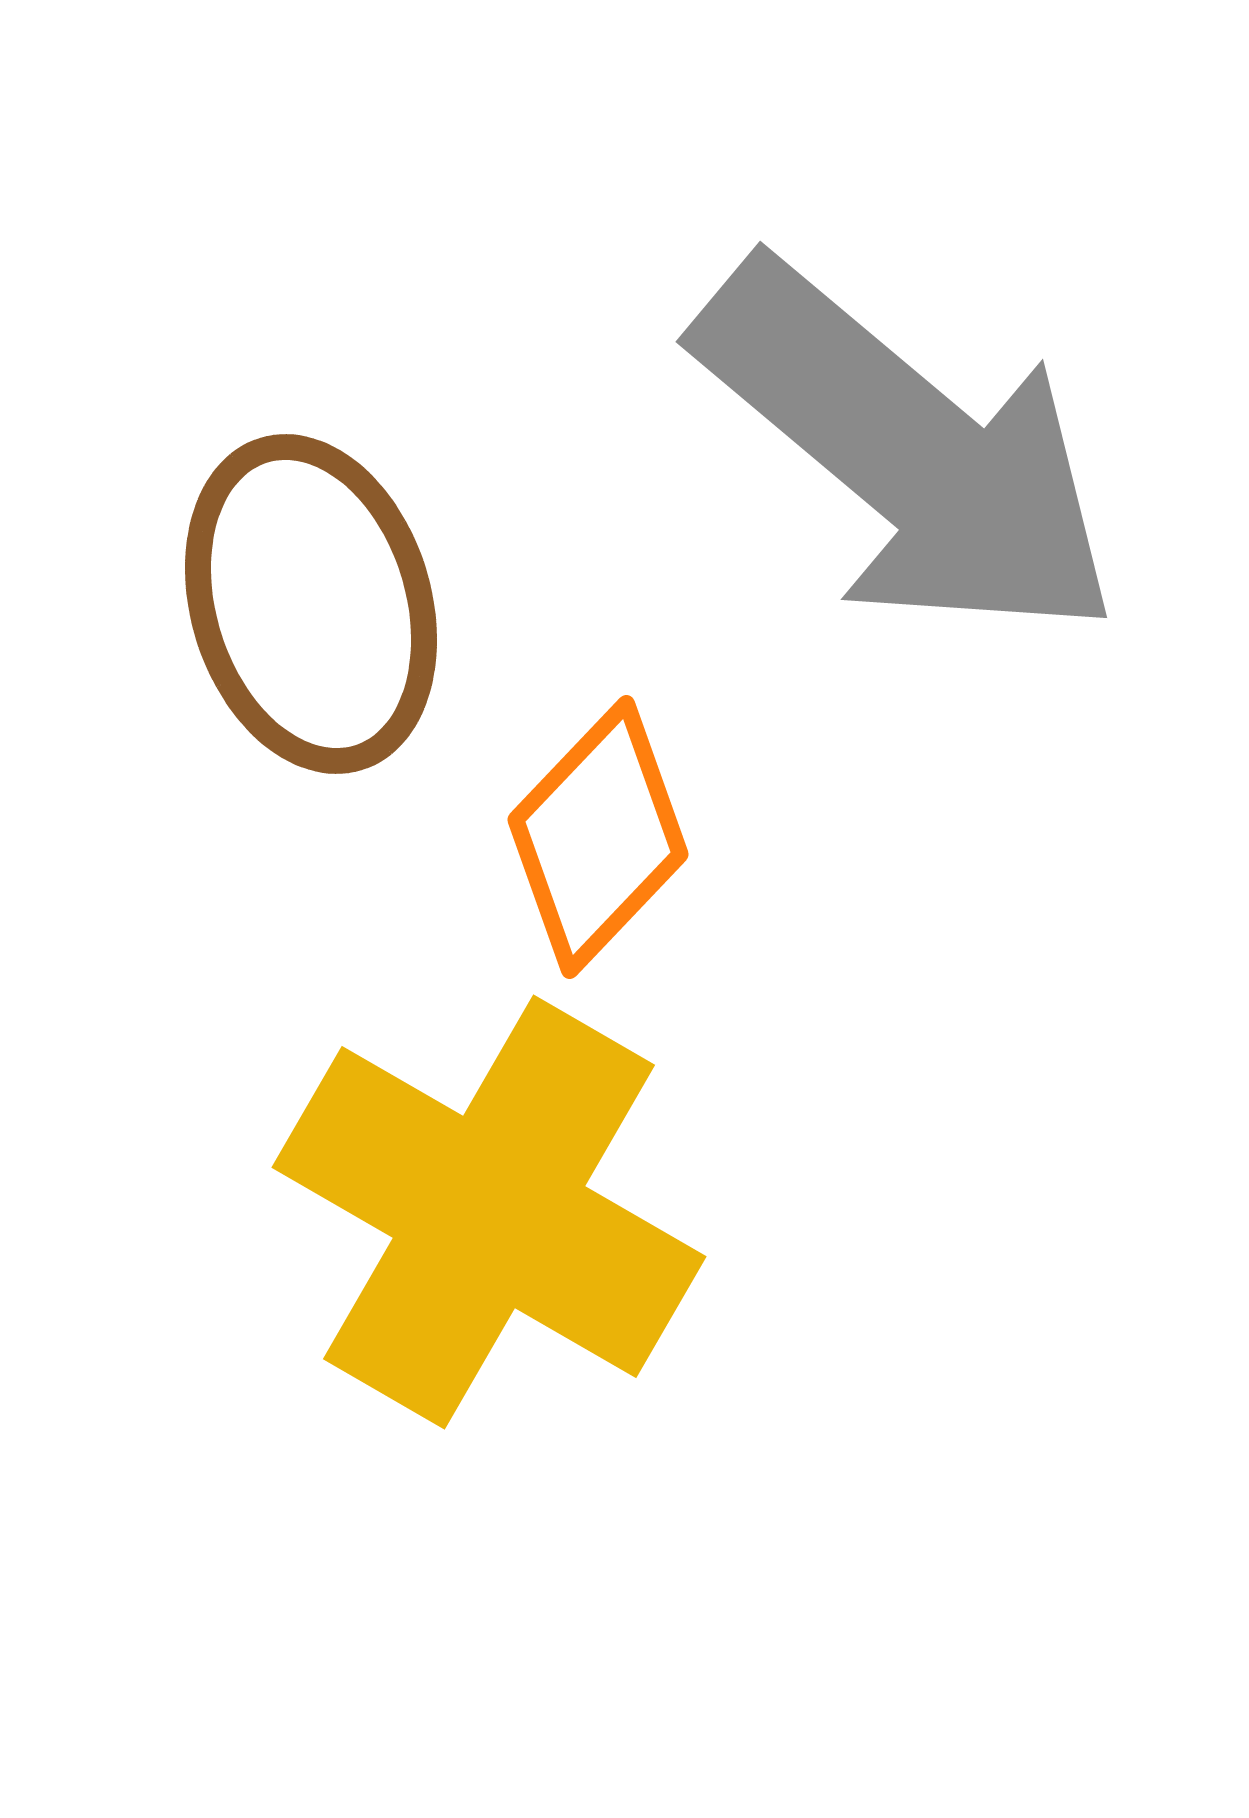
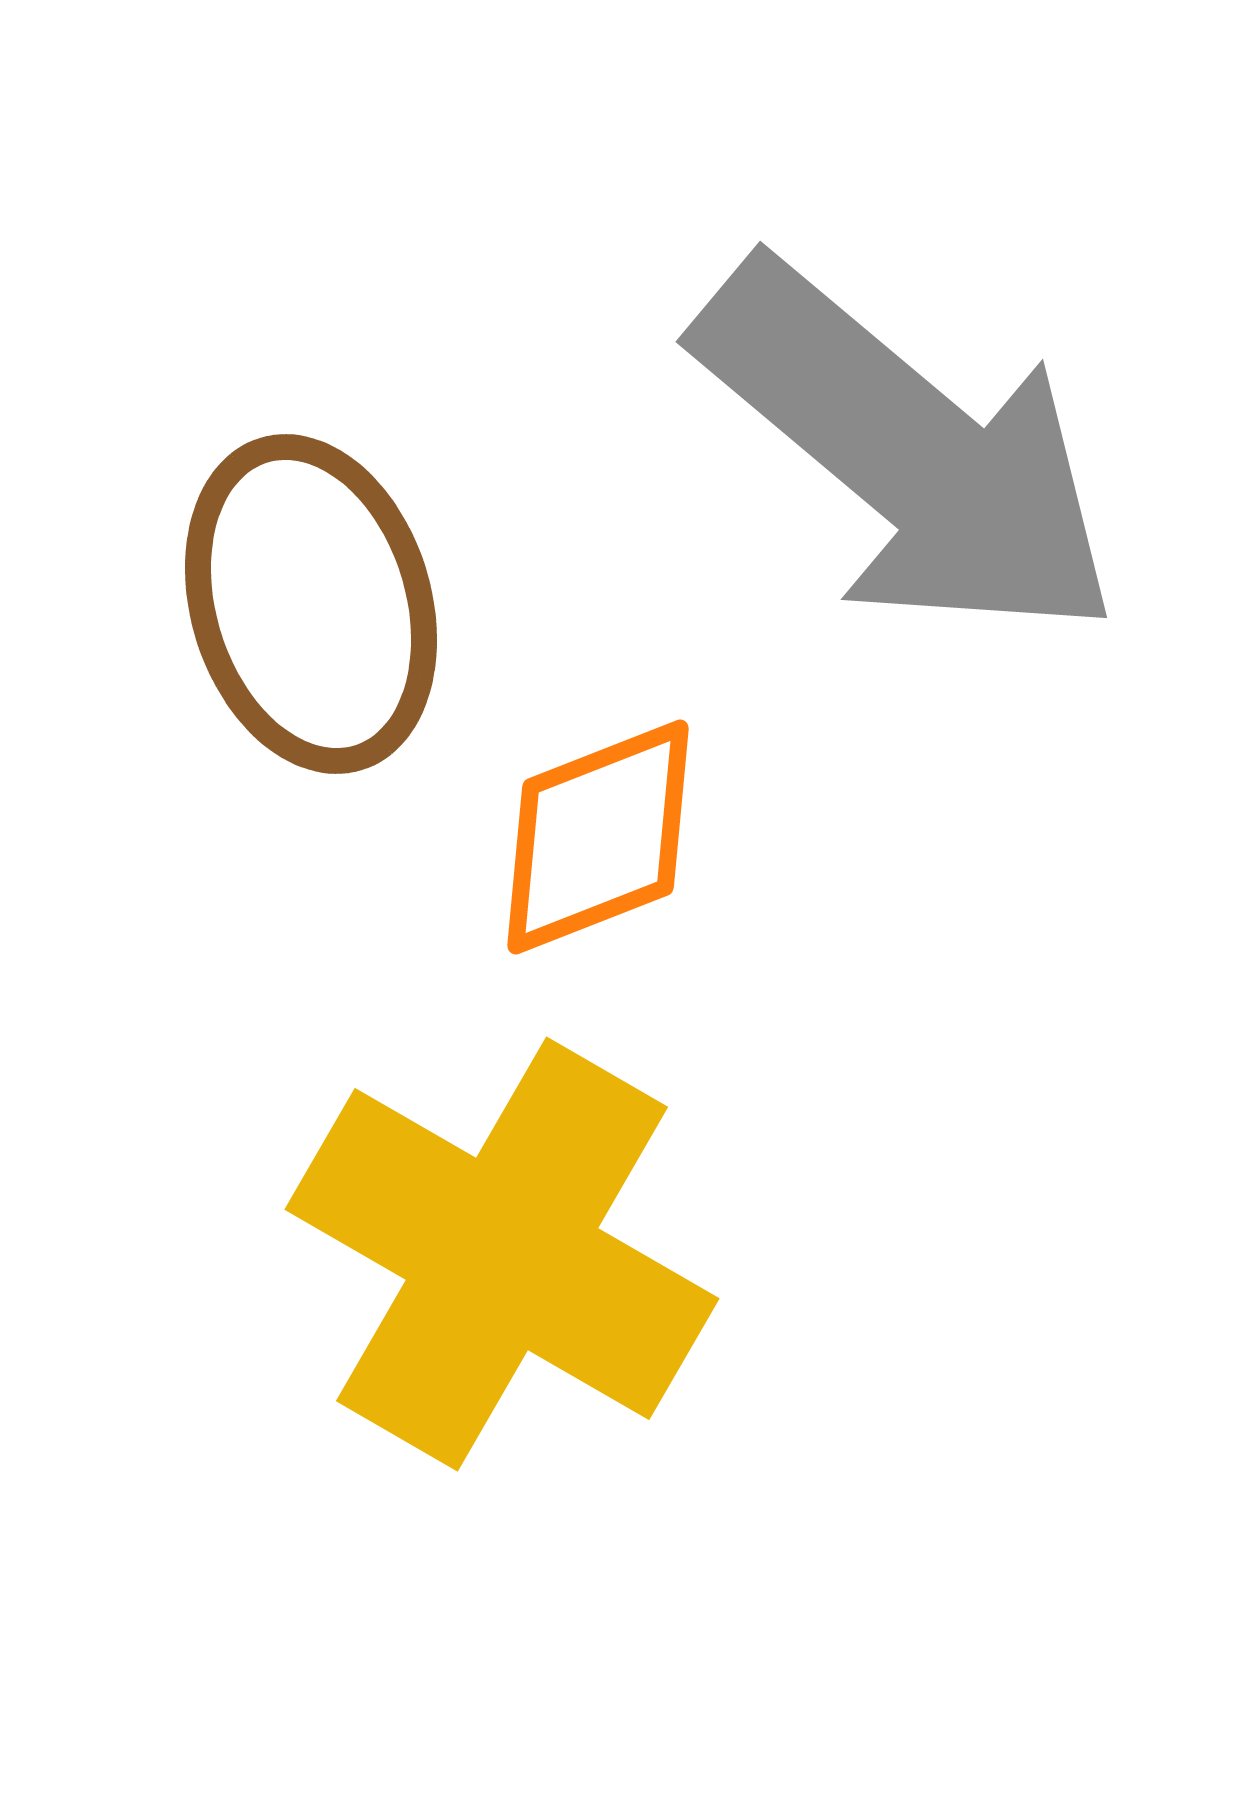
orange diamond: rotated 25 degrees clockwise
yellow cross: moved 13 px right, 42 px down
